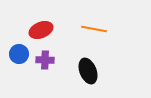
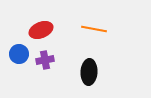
purple cross: rotated 12 degrees counterclockwise
black ellipse: moved 1 px right, 1 px down; rotated 25 degrees clockwise
